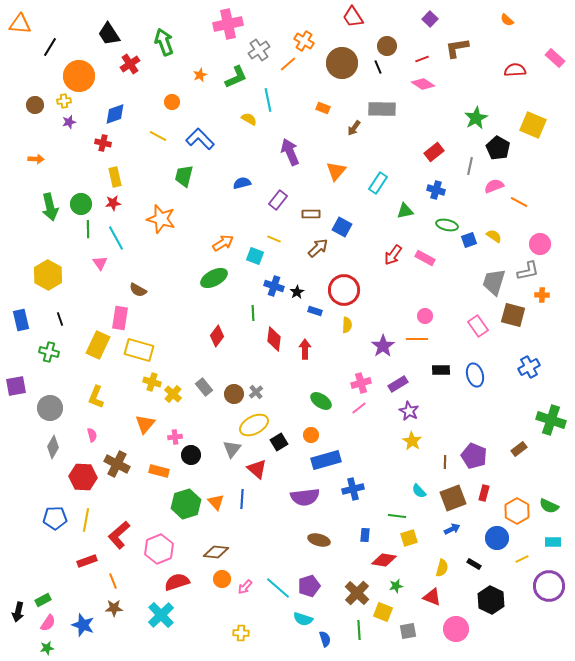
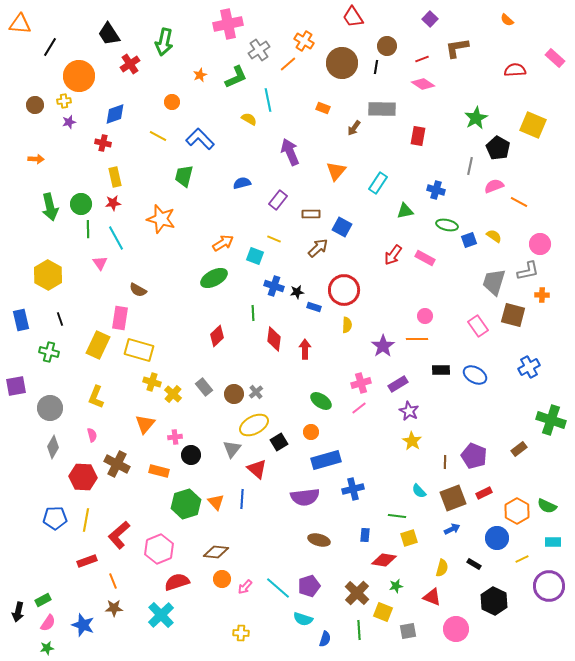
green arrow at (164, 42): rotated 148 degrees counterclockwise
black line at (378, 67): moved 2 px left; rotated 32 degrees clockwise
red rectangle at (434, 152): moved 16 px left, 16 px up; rotated 42 degrees counterclockwise
black star at (297, 292): rotated 24 degrees clockwise
blue rectangle at (315, 311): moved 1 px left, 4 px up
red diamond at (217, 336): rotated 10 degrees clockwise
blue ellipse at (475, 375): rotated 45 degrees counterclockwise
orange circle at (311, 435): moved 3 px up
red rectangle at (484, 493): rotated 49 degrees clockwise
green semicircle at (549, 506): moved 2 px left
black hexagon at (491, 600): moved 3 px right, 1 px down
blue semicircle at (325, 639): rotated 35 degrees clockwise
